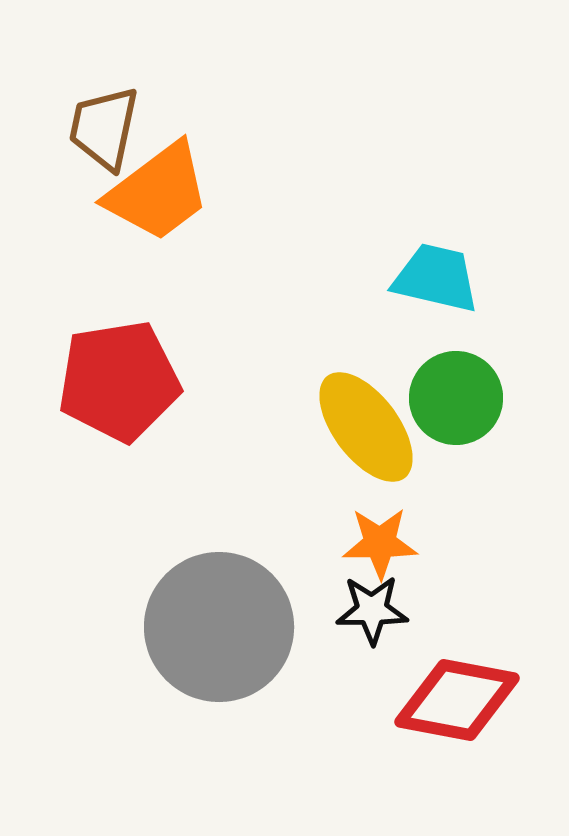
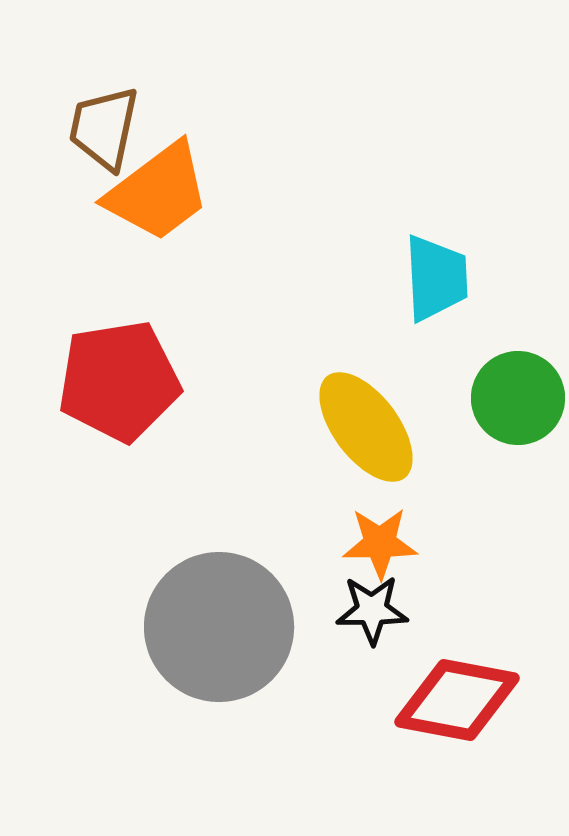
cyan trapezoid: rotated 74 degrees clockwise
green circle: moved 62 px right
